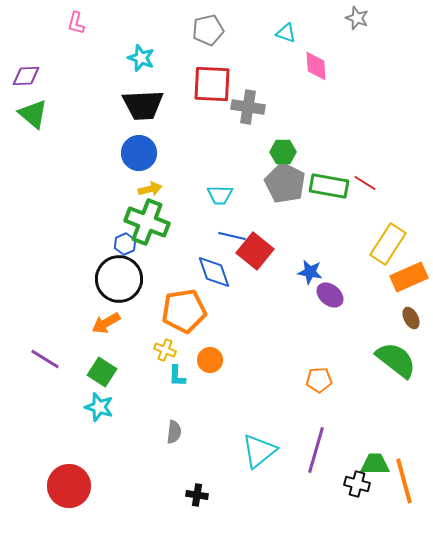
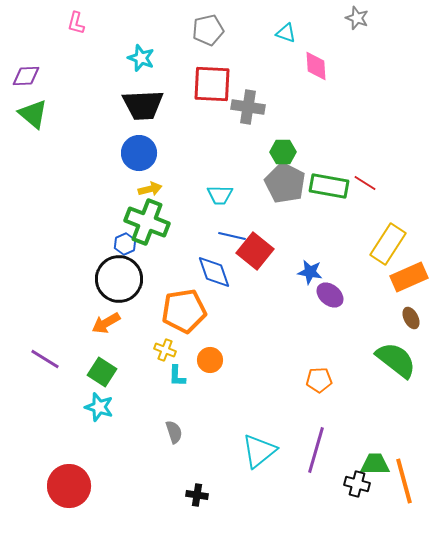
gray semicircle at (174, 432): rotated 25 degrees counterclockwise
